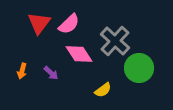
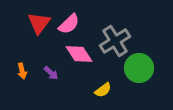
gray cross: rotated 16 degrees clockwise
orange arrow: rotated 28 degrees counterclockwise
